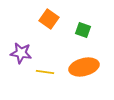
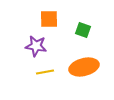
orange square: rotated 36 degrees counterclockwise
purple star: moved 15 px right, 7 px up
yellow line: rotated 18 degrees counterclockwise
